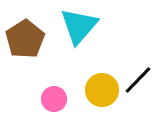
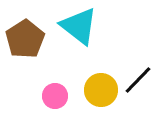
cyan triangle: rotated 33 degrees counterclockwise
yellow circle: moved 1 px left
pink circle: moved 1 px right, 3 px up
